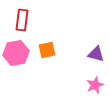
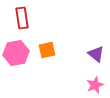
red rectangle: moved 2 px up; rotated 15 degrees counterclockwise
purple triangle: rotated 24 degrees clockwise
